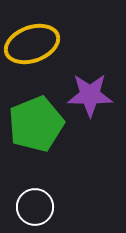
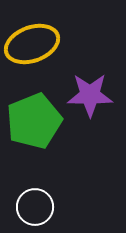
green pentagon: moved 2 px left, 3 px up
